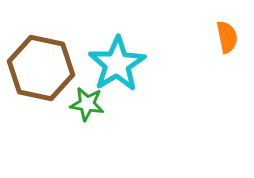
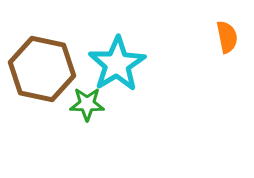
brown hexagon: moved 1 px right, 1 px down
green star: rotated 8 degrees counterclockwise
